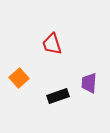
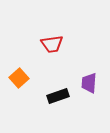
red trapezoid: rotated 80 degrees counterclockwise
